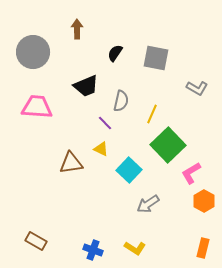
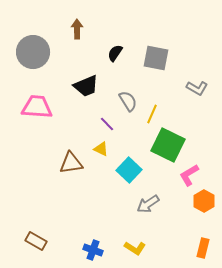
gray semicircle: moved 7 px right; rotated 45 degrees counterclockwise
purple line: moved 2 px right, 1 px down
green square: rotated 20 degrees counterclockwise
pink L-shape: moved 2 px left, 2 px down
